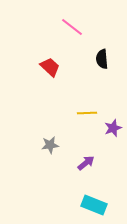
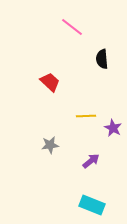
red trapezoid: moved 15 px down
yellow line: moved 1 px left, 3 px down
purple star: rotated 24 degrees counterclockwise
purple arrow: moved 5 px right, 2 px up
cyan rectangle: moved 2 px left
